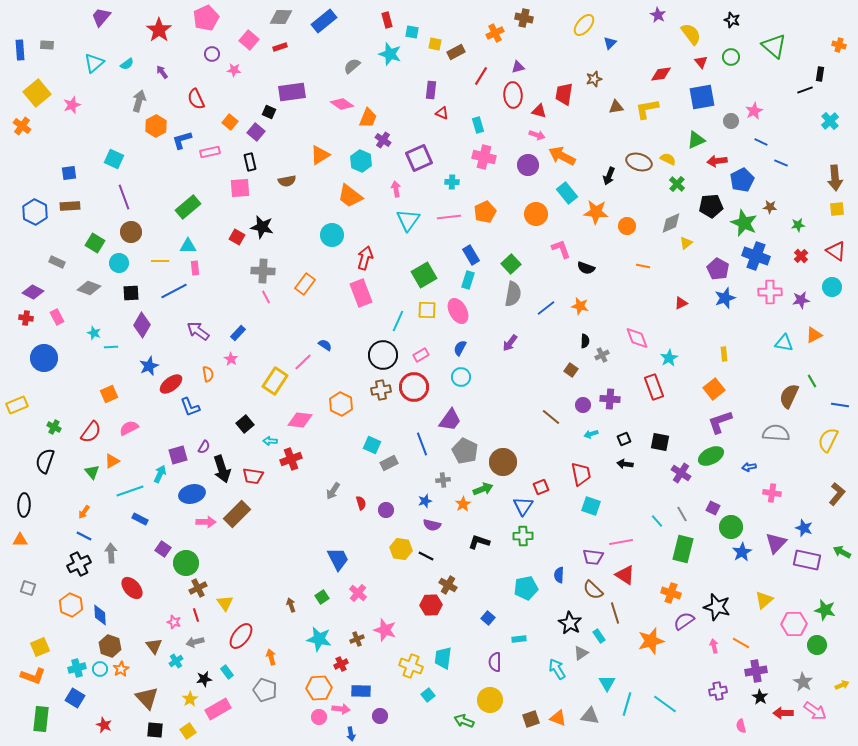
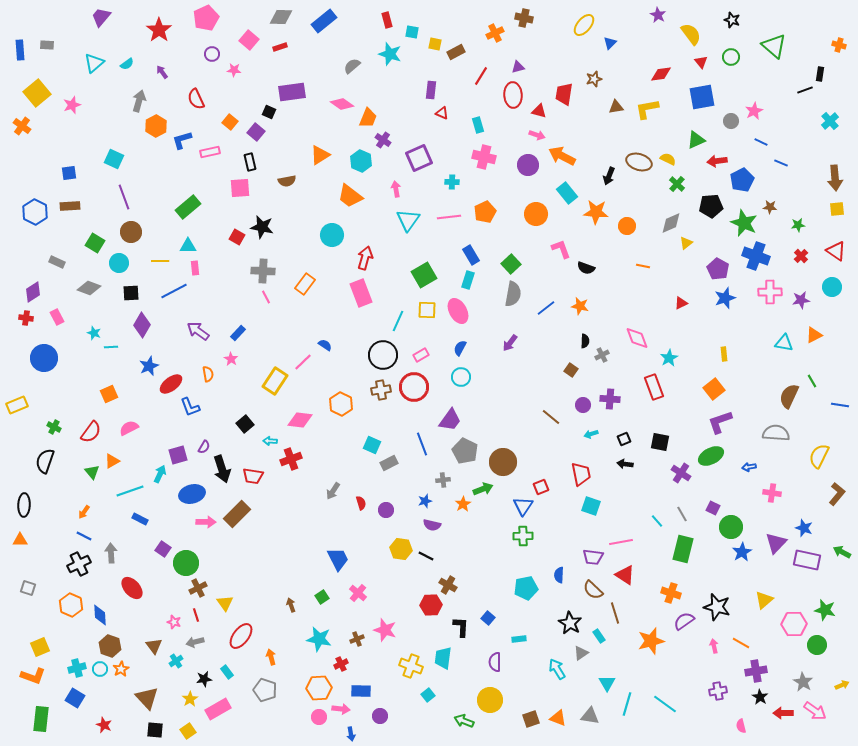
purple diamond at (33, 292): rotated 60 degrees counterclockwise
yellow semicircle at (828, 440): moved 9 px left, 16 px down
black L-shape at (479, 542): moved 18 px left, 85 px down; rotated 75 degrees clockwise
